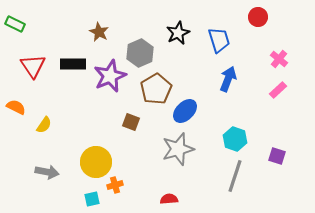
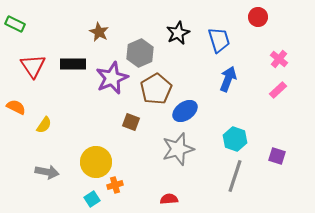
purple star: moved 2 px right, 2 px down
blue ellipse: rotated 10 degrees clockwise
cyan square: rotated 21 degrees counterclockwise
